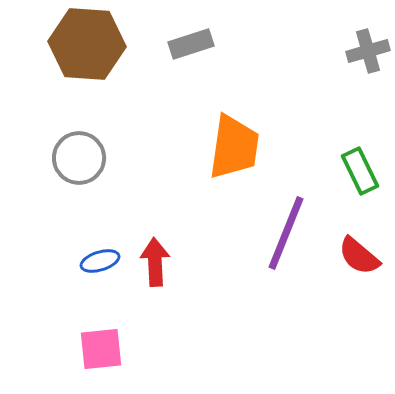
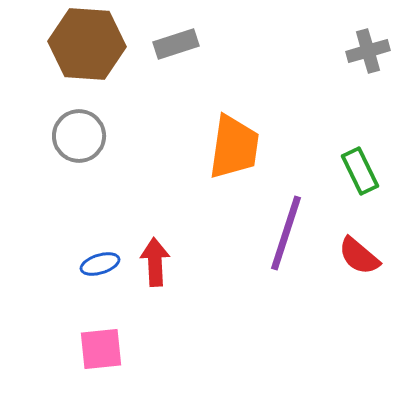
gray rectangle: moved 15 px left
gray circle: moved 22 px up
purple line: rotated 4 degrees counterclockwise
blue ellipse: moved 3 px down
